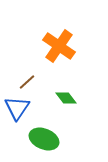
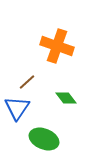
orange cross: moved 2 px left; rotated 16 degrees counterclockwise
